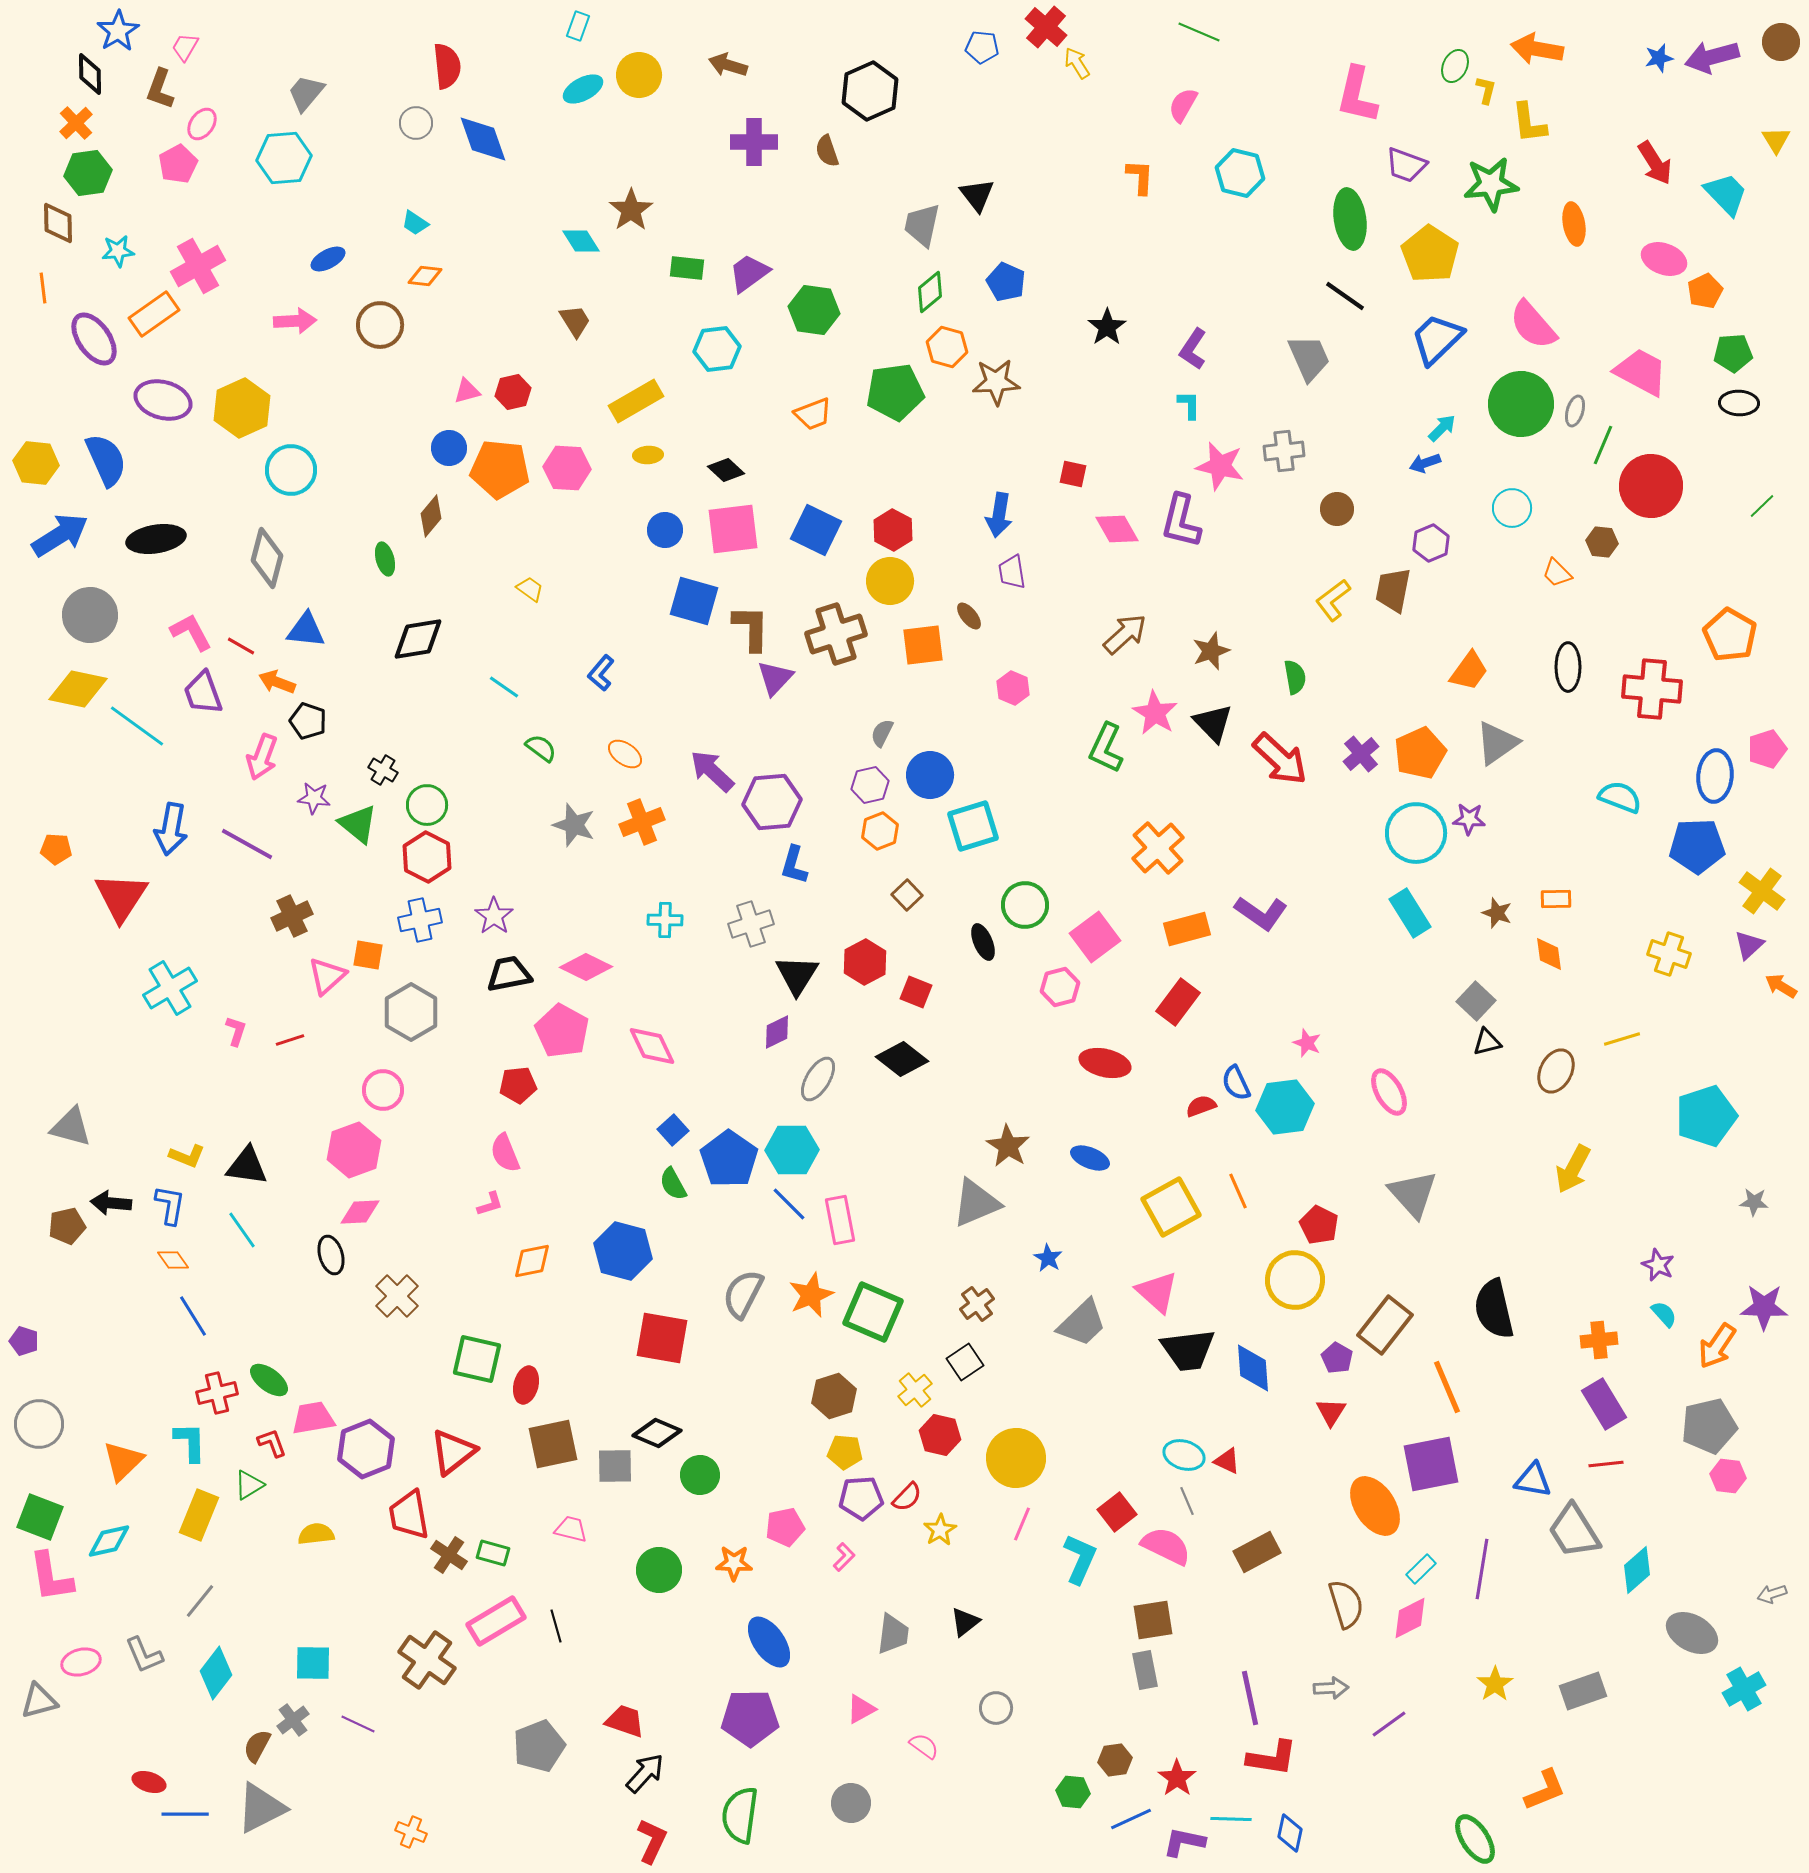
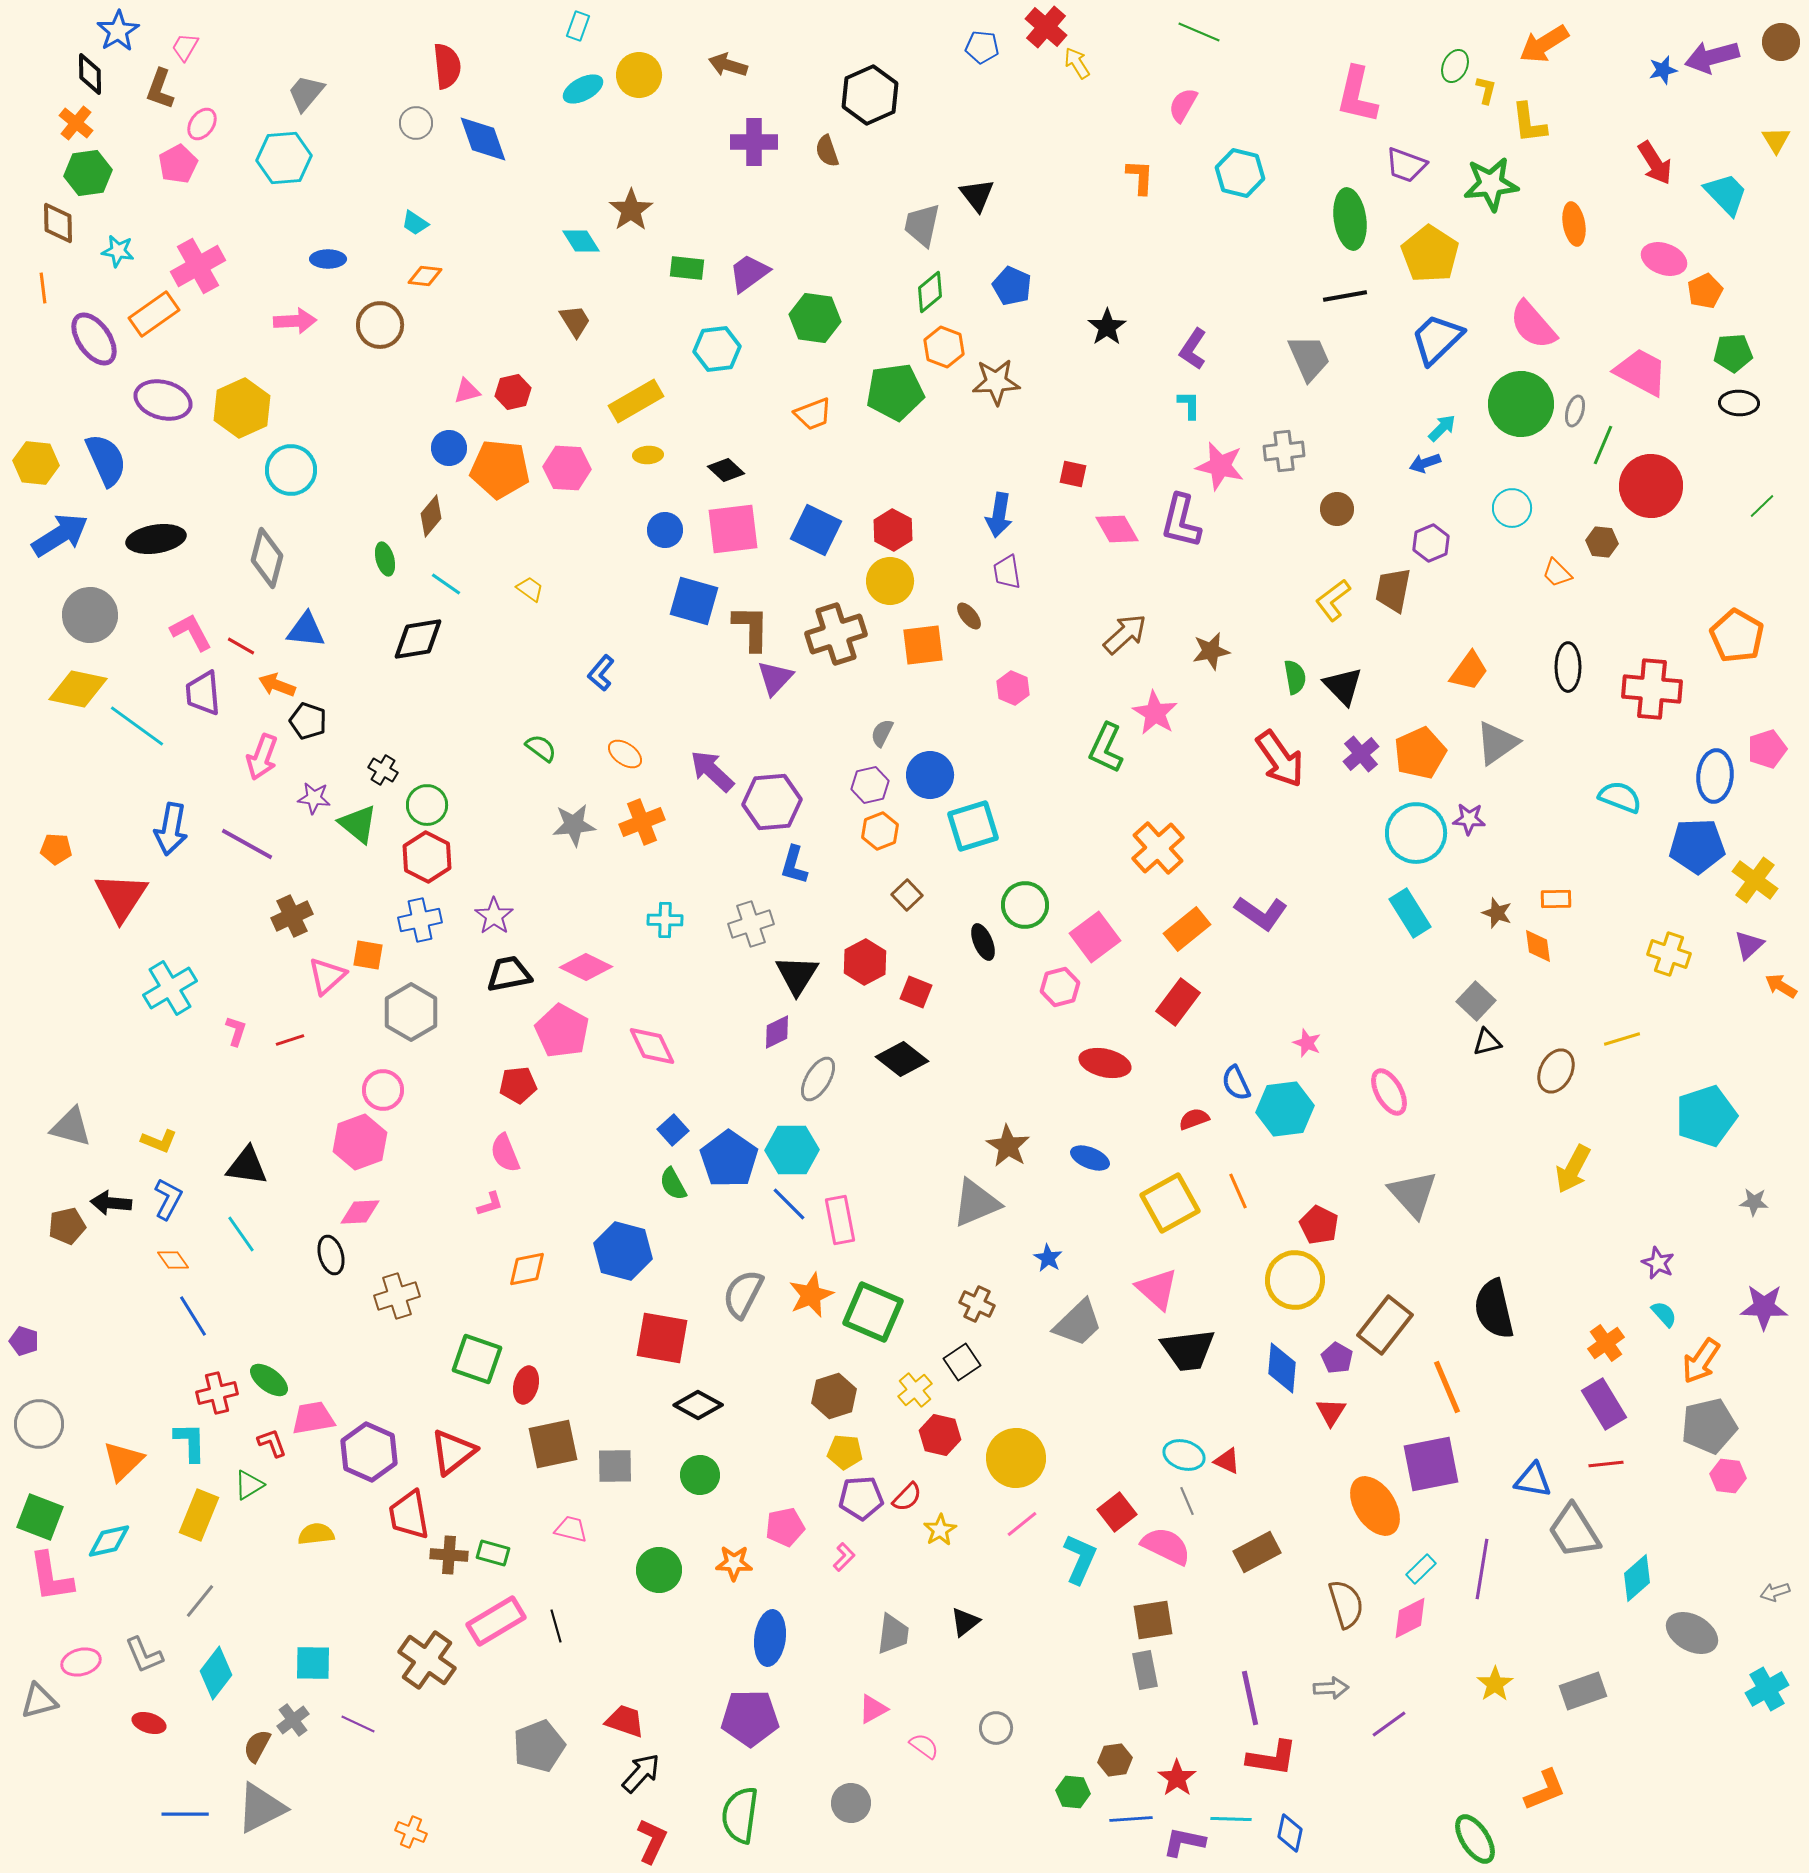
orange arrow at (1537, 49): moved 7 px right, 5 px up; rotated 42 degrees counterclockwise
blue star at (1659, 58): moved 4 px right, 12 px down
black hexagon at (870, 91): moved 4 px down
orange cross at (76, 123): rotated 8 degrees counterclockwise
cyan star at (118, 251): rotated 16 degrees clockwise
blue ellipse at (328, 259): rotated 28 degrees clockwise
blue pentagon at (1006, 282): moved 6 px right, 4 px down
black line at (1345, 296): rotated 45 degrees counterclockwise
green hexagon at (814, 310): moved 1 px right, 8 px down
orange hexagon at (947, 347): moved 3 px left; rotated 6 degrees clockwise
purple trapezoid at (1012, 572): moved 5 px left
orange pentagon at (1730, 635): moved 7 px right, 1 px down
brown star at (1211, 651): rotated 9 degrees clockwise
orange arrow at (277, 682): moved 3 px down
cyan line at (504, 687): moved 58 px left, 103 px up
purple trapezoid at (203, 693): rotated 15 degrees clockwise
black triangle at (1213, 723): moved 130 px right, 37 px up
red arrow at (1280, 759): rotated 12 degrees clockwise
gray star at (574, 825): rotated 24 degrees counterclockwise
yellow cross at (1762, 891): moved 7 px left, 11 px up
orange rectangle at (1187, 929): rotated 24 degrees counterclockwise
orange diamond at (1549, 954): moved 11 px left, 8 px up
red semicircle at (1201, 1106): moved 7 px left, 13 px down
cyan hexagon at (1285, 1107): moved 2 px down
pink hexagon at (354, 1150): moved 6 px right, 8 px up
yellow L-shape at (187, 1156): moved 28 px left, 15 px up
blue L-shape at (170, 1205): moved 2 px left, 6 px up; rotated 18 degrees clockwise
yellow square at (1171, 1207): moved 1 px left, 4 px up
cyan line at (242, 1230): moved 1 px left, 4 px down
orange diamond at (532, 1261): moved 5 px left, 8 px down
purple star at (1658, 1265): moved 2 px up
pink triangle at (1157, 1292): moved 3 px up
brown cross at (397, 1296): rotated 27 degrees clockwise
brown cross at (977, 1304): rotated 28 degrees counterclockwise
gray trapezoid at (1082, 1323): moved 4 px left
orange cross at (1599, 1340): moved 7 px right, 3 px down; rotated 30 degrees counterclockwise
orange arrow at (1717, 1346): moved 16 px left, 15 px down
green square at (477, 1359): rotated 6 degrees clockwise
black square at (965, 1362): moved 3 px left
blue diamond at (1253, 1368): moved 29 px right; rotated 9 degrees clockwise
black diamond at (657, 1433): moved 41 px right, 28 px up; rotated 6 degrees clockwise
purple hexagon at (366, 1449): moved 3 px right, 3 px down; rotated 14 degrees counterclockwise
pink line at (1022, 1524): rotated 28 degrees clockwise
brown cross at (449, 1555): rotated 30 degrees counterclockwise
cyan diamond at (1637, 1570): moved 8 px down
gray arrow at (1772, 1594): moved 3 px right, 2 px up
blue ellipse at (769, 1642): moved 1 px right, 4 px up; rotated 42 degrees clockwise
cyan cross at (1744, 1689): moved 23 px right
gray circle at (996, 1708): moved 20 px down
pink triangle at (861, 1709): moved 12 px right
black arrow at (645, 1773): moved 4 px left
red ellipse at (149, 1782): moved 59 px up
blue line at (1131, 1819): rotated 21 degrees clockwise
